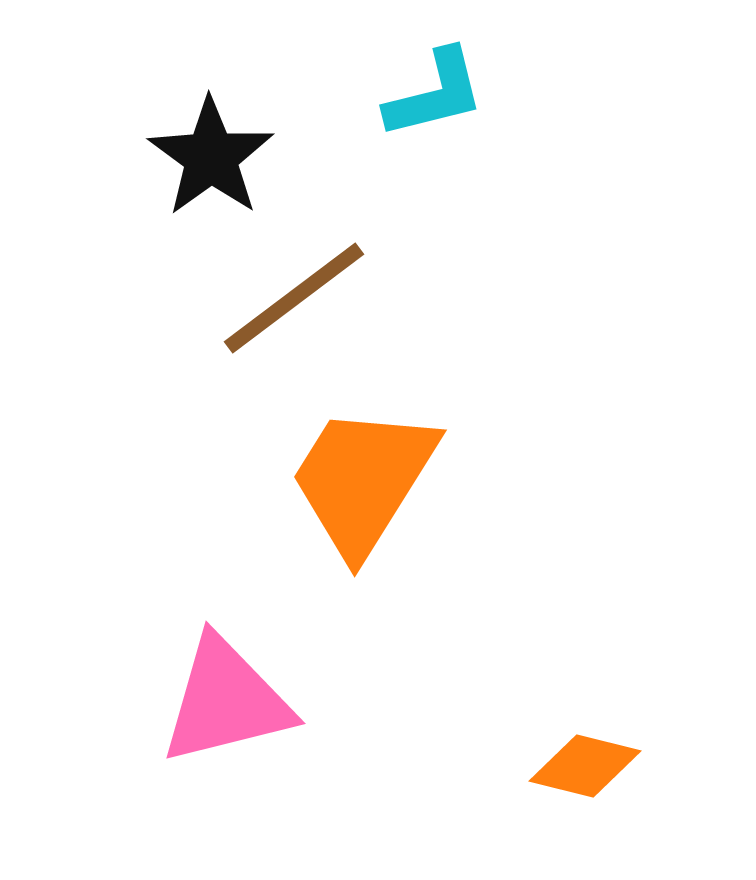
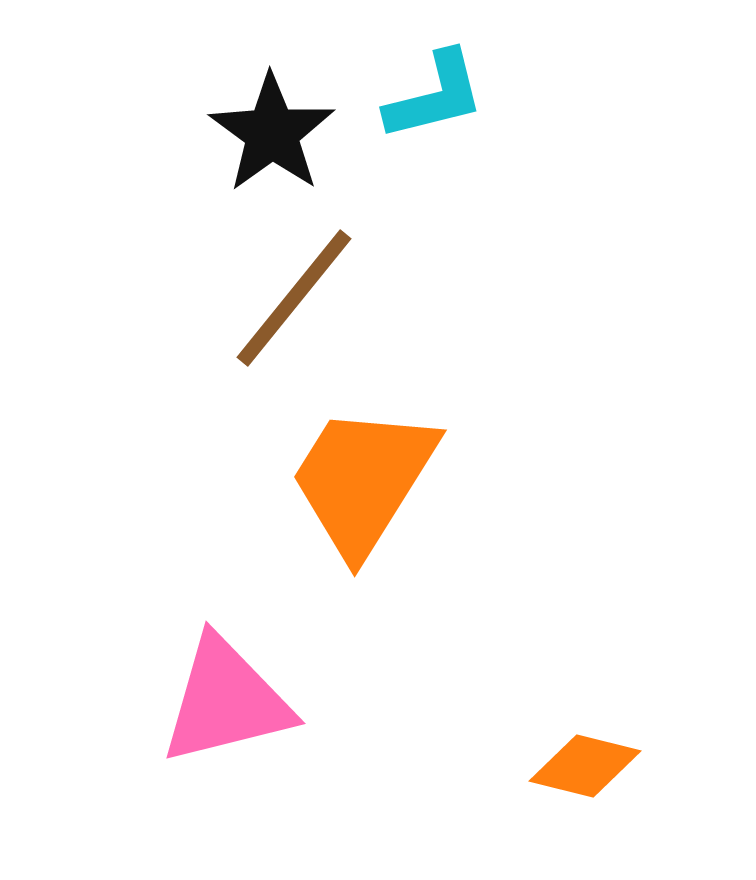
cyan L-shape: moved 2 px down
black star: moved 61 px right, 24 px up
brown line: rotated 14 degrees counterclockwise
